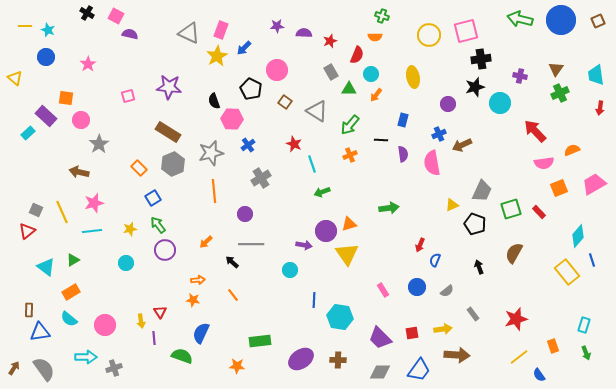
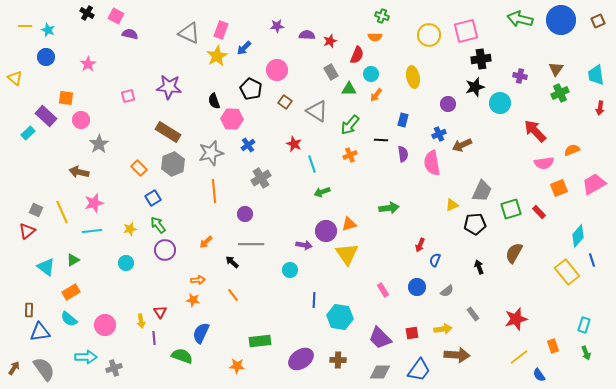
purple semicircle at (304, 33): moved 3 px right, 2 px down
black pentagon at (475, 224): rotated 25 degrees counterclockwise
